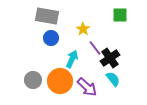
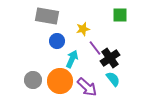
yellow star: rotated 24 degrees clockwise
blue circle: moved 6 px right, 3 px down
